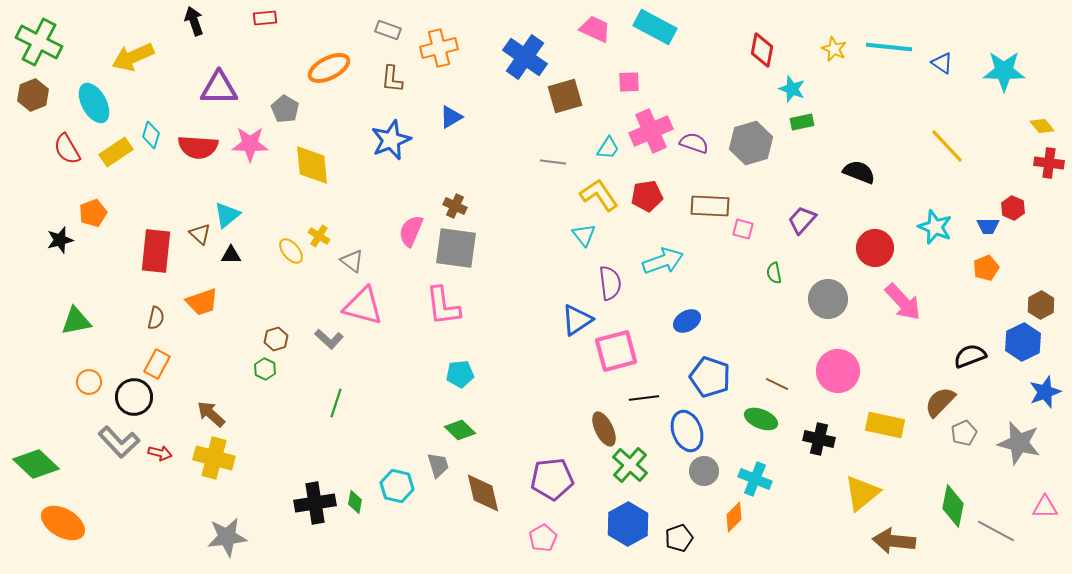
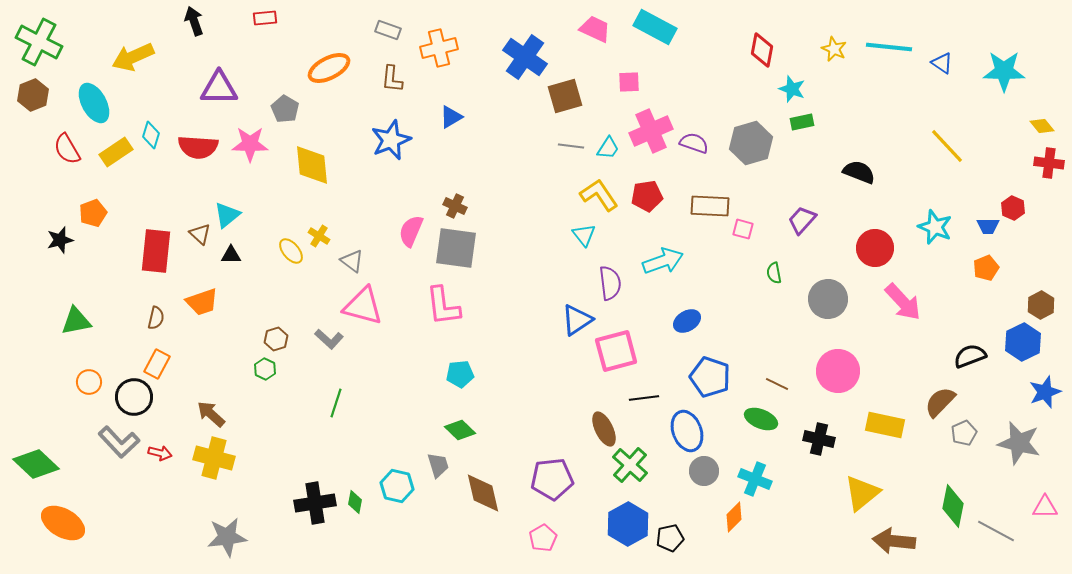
gray line at (553, 162): moved 18 px right, 16 px up
black pentagon at (679, 538): moved 9 px left; rotated 8 degrees clockwise
